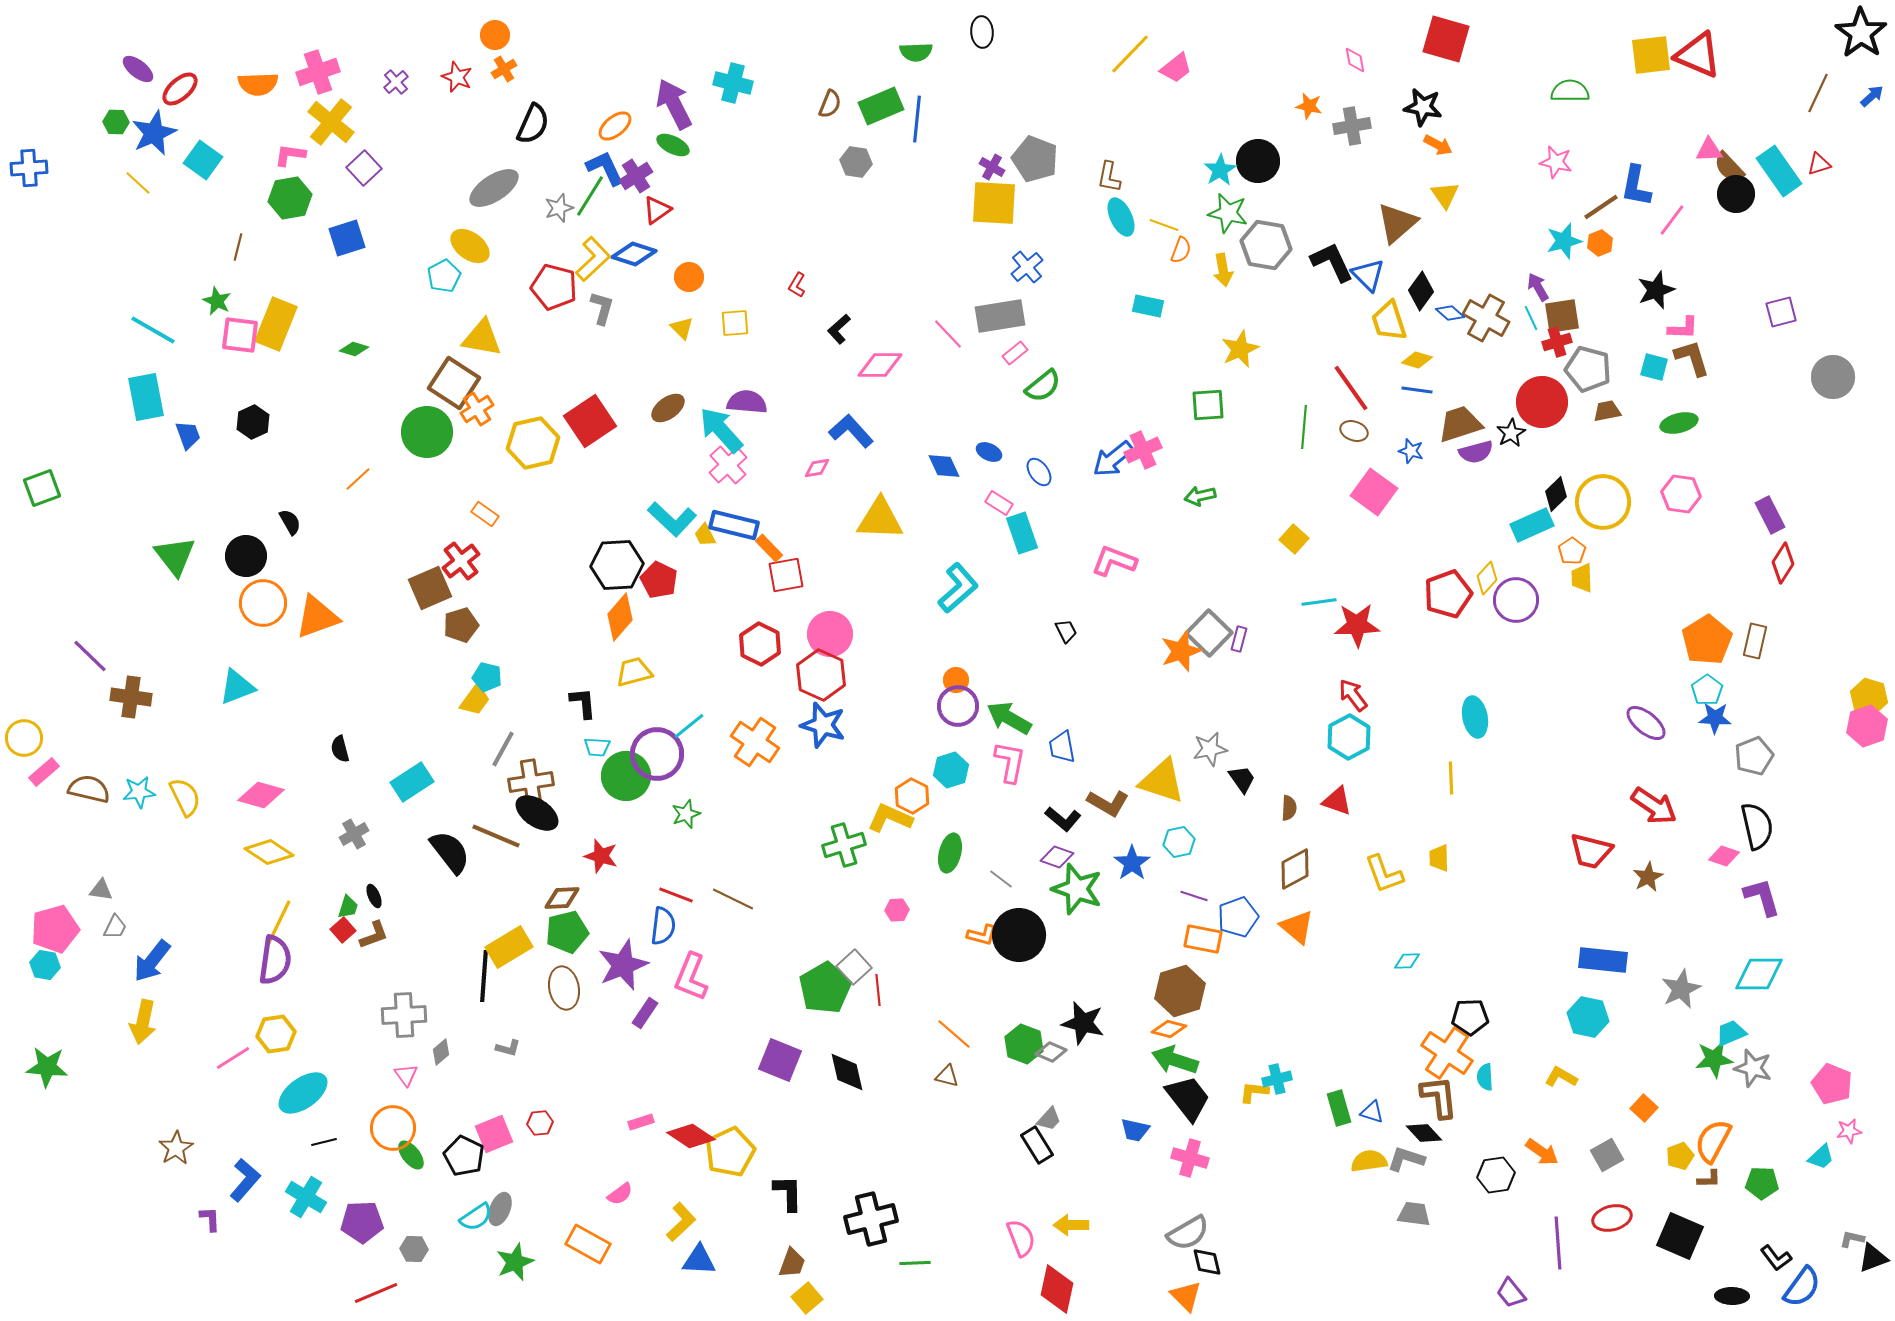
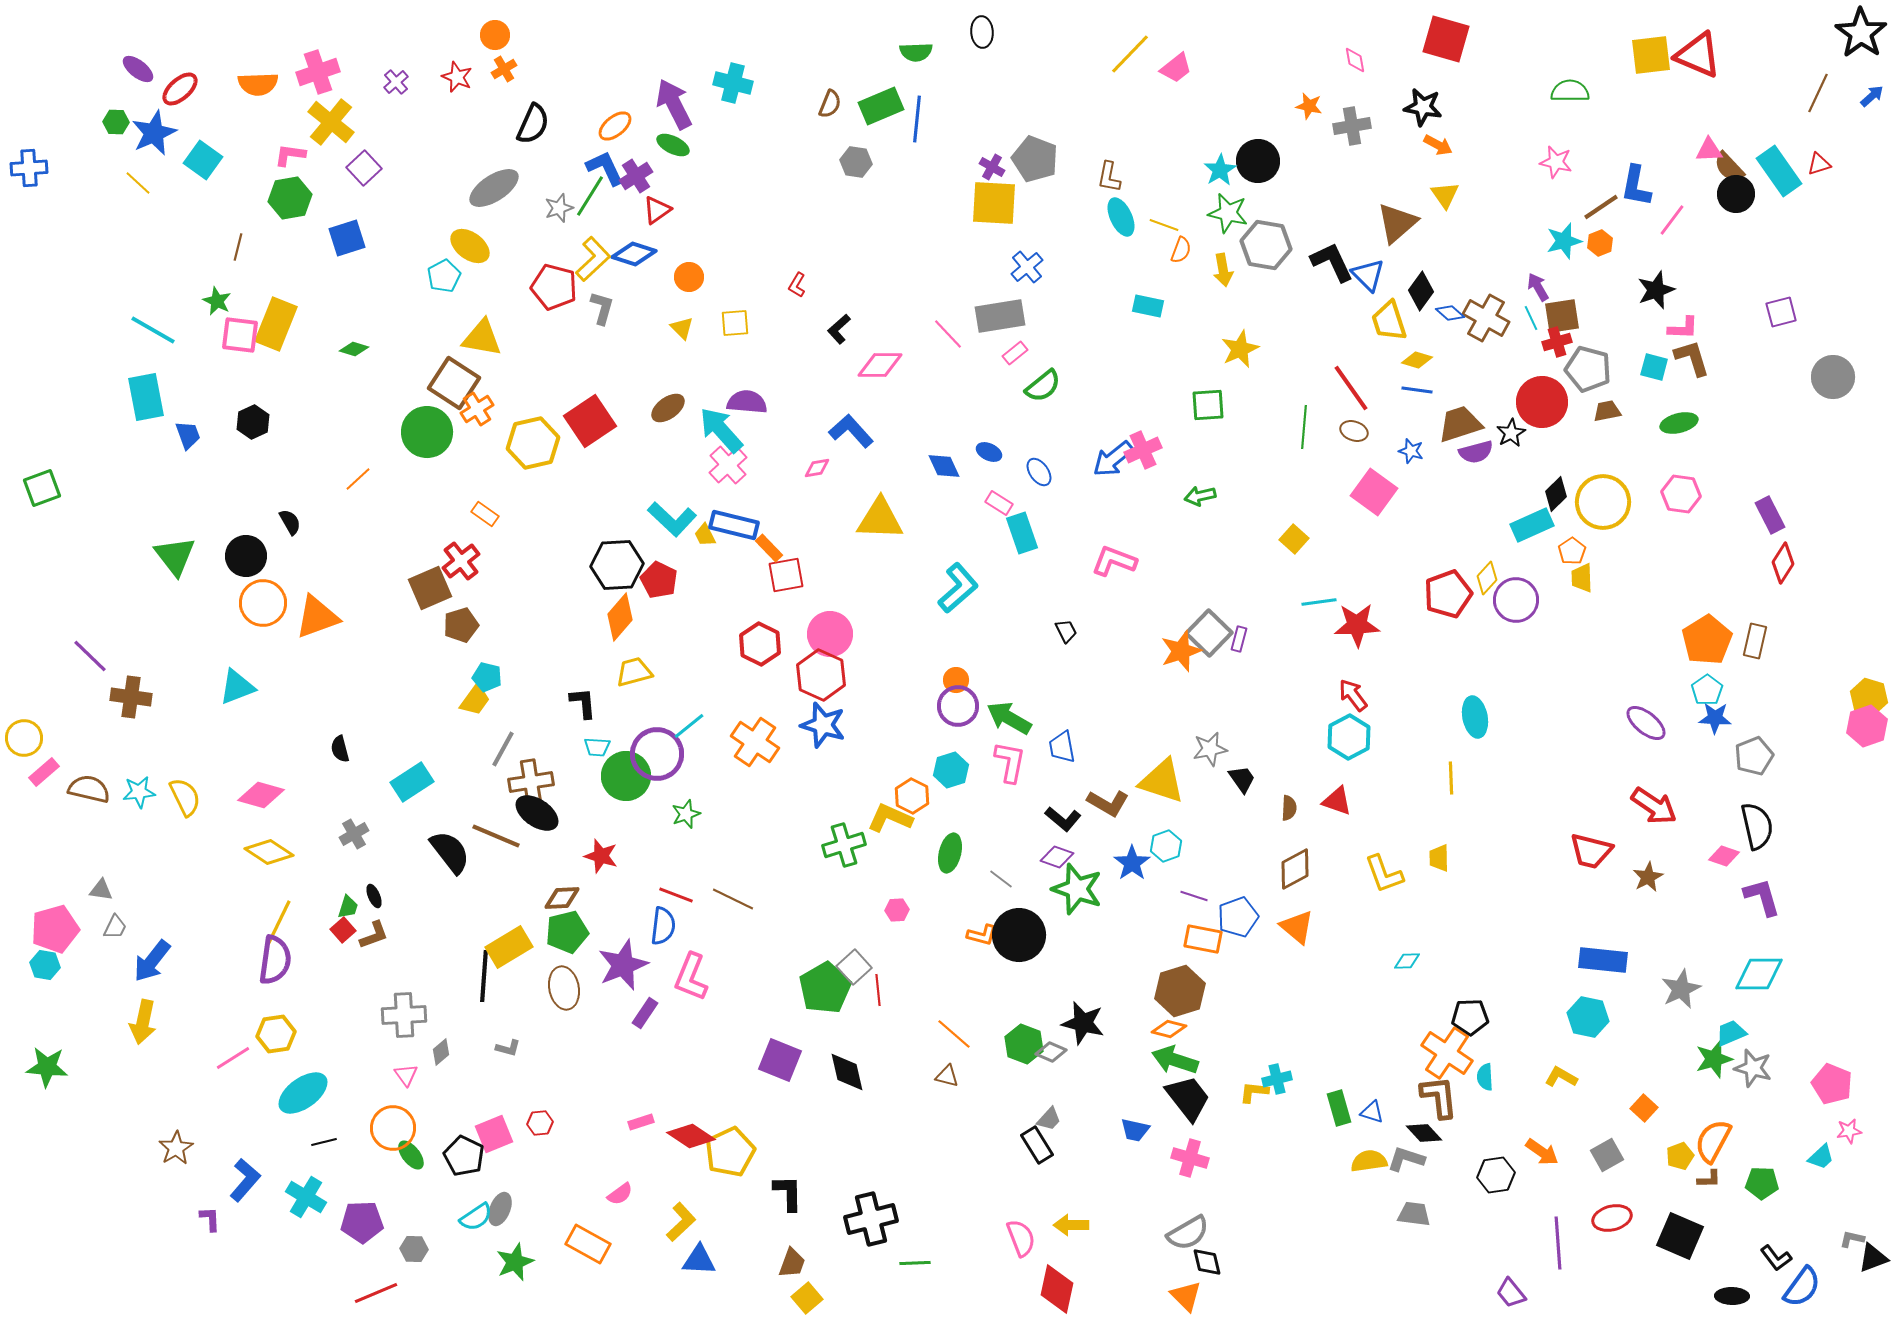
cyan hexagon at (1179, 842): moved 13 px left, 4 px down; rotated 8 degrees counterclockwise
green star at (1714, 1059): rotated 9 degrees counterclockwise
